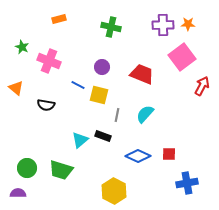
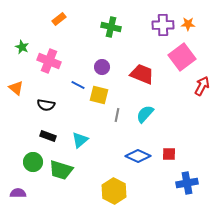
orange rectangle: rotated 24 degrees counterclockwise
black rectangle: moved 55 px left
green circle: moved 6 px right, 6 px up
